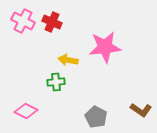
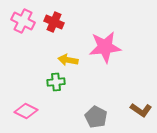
red cross: moved 2 px right
